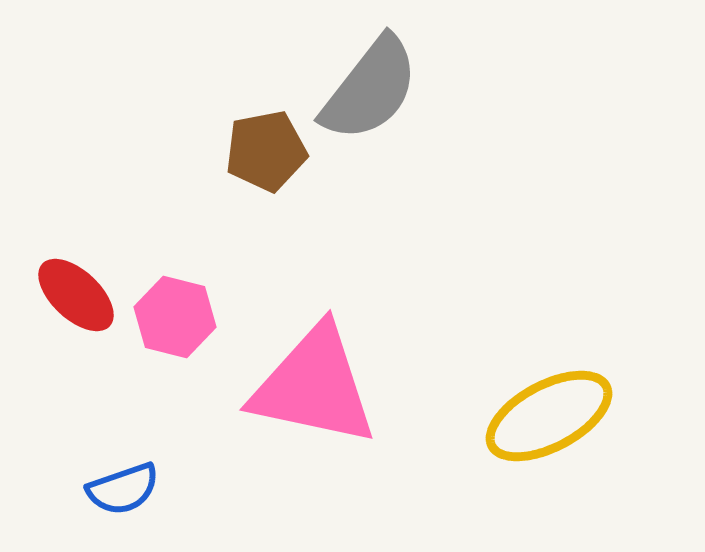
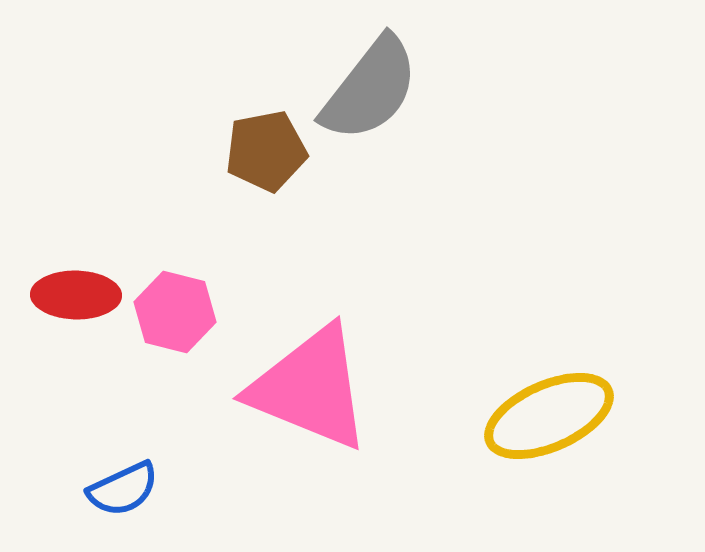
red ellipse: rotated 42 degrees counterclockwise
pink hexagon: moved 5 px up
pink triangle: moved 4 px left, 2 px down; rotated 10 degrees clockwise
yellow ellipse: rotated 4 degrees clockwise
blue semicircle: rotated 6 degrees counterclockwise
